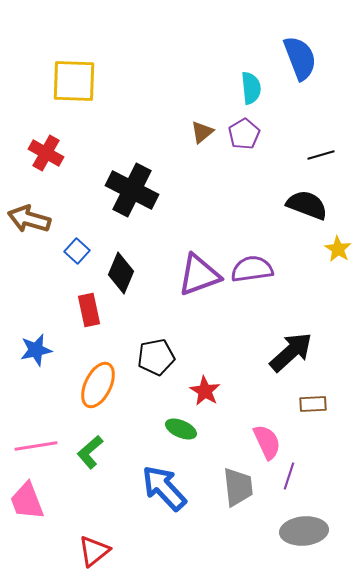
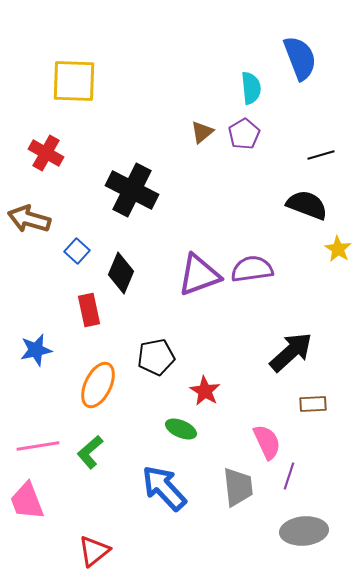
pink line: moved 2 px right
